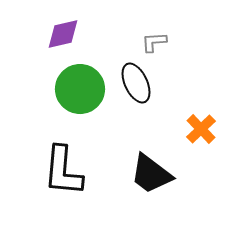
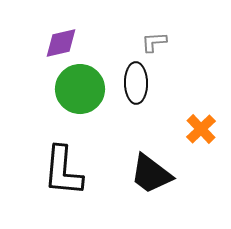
purple diamond: moved 2 px left, 9 px down
black ellipse: rotated 24 degrees clockwise
